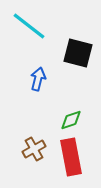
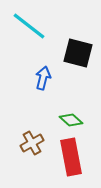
blue arrow: moved 5 px right, 1 px up
green diamond: rotated 60 degrees clockwise
brown cross: moved 2 px left, 6 px up
